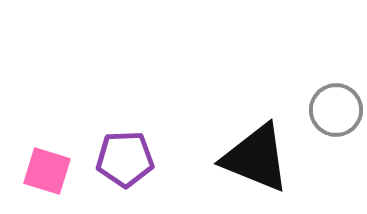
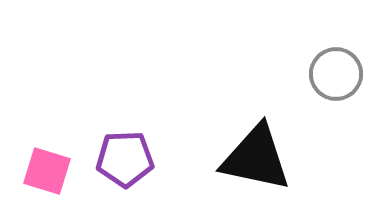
gray circle: moved 36 px up
black triangle: rotated 10 degrees counterclockwise
